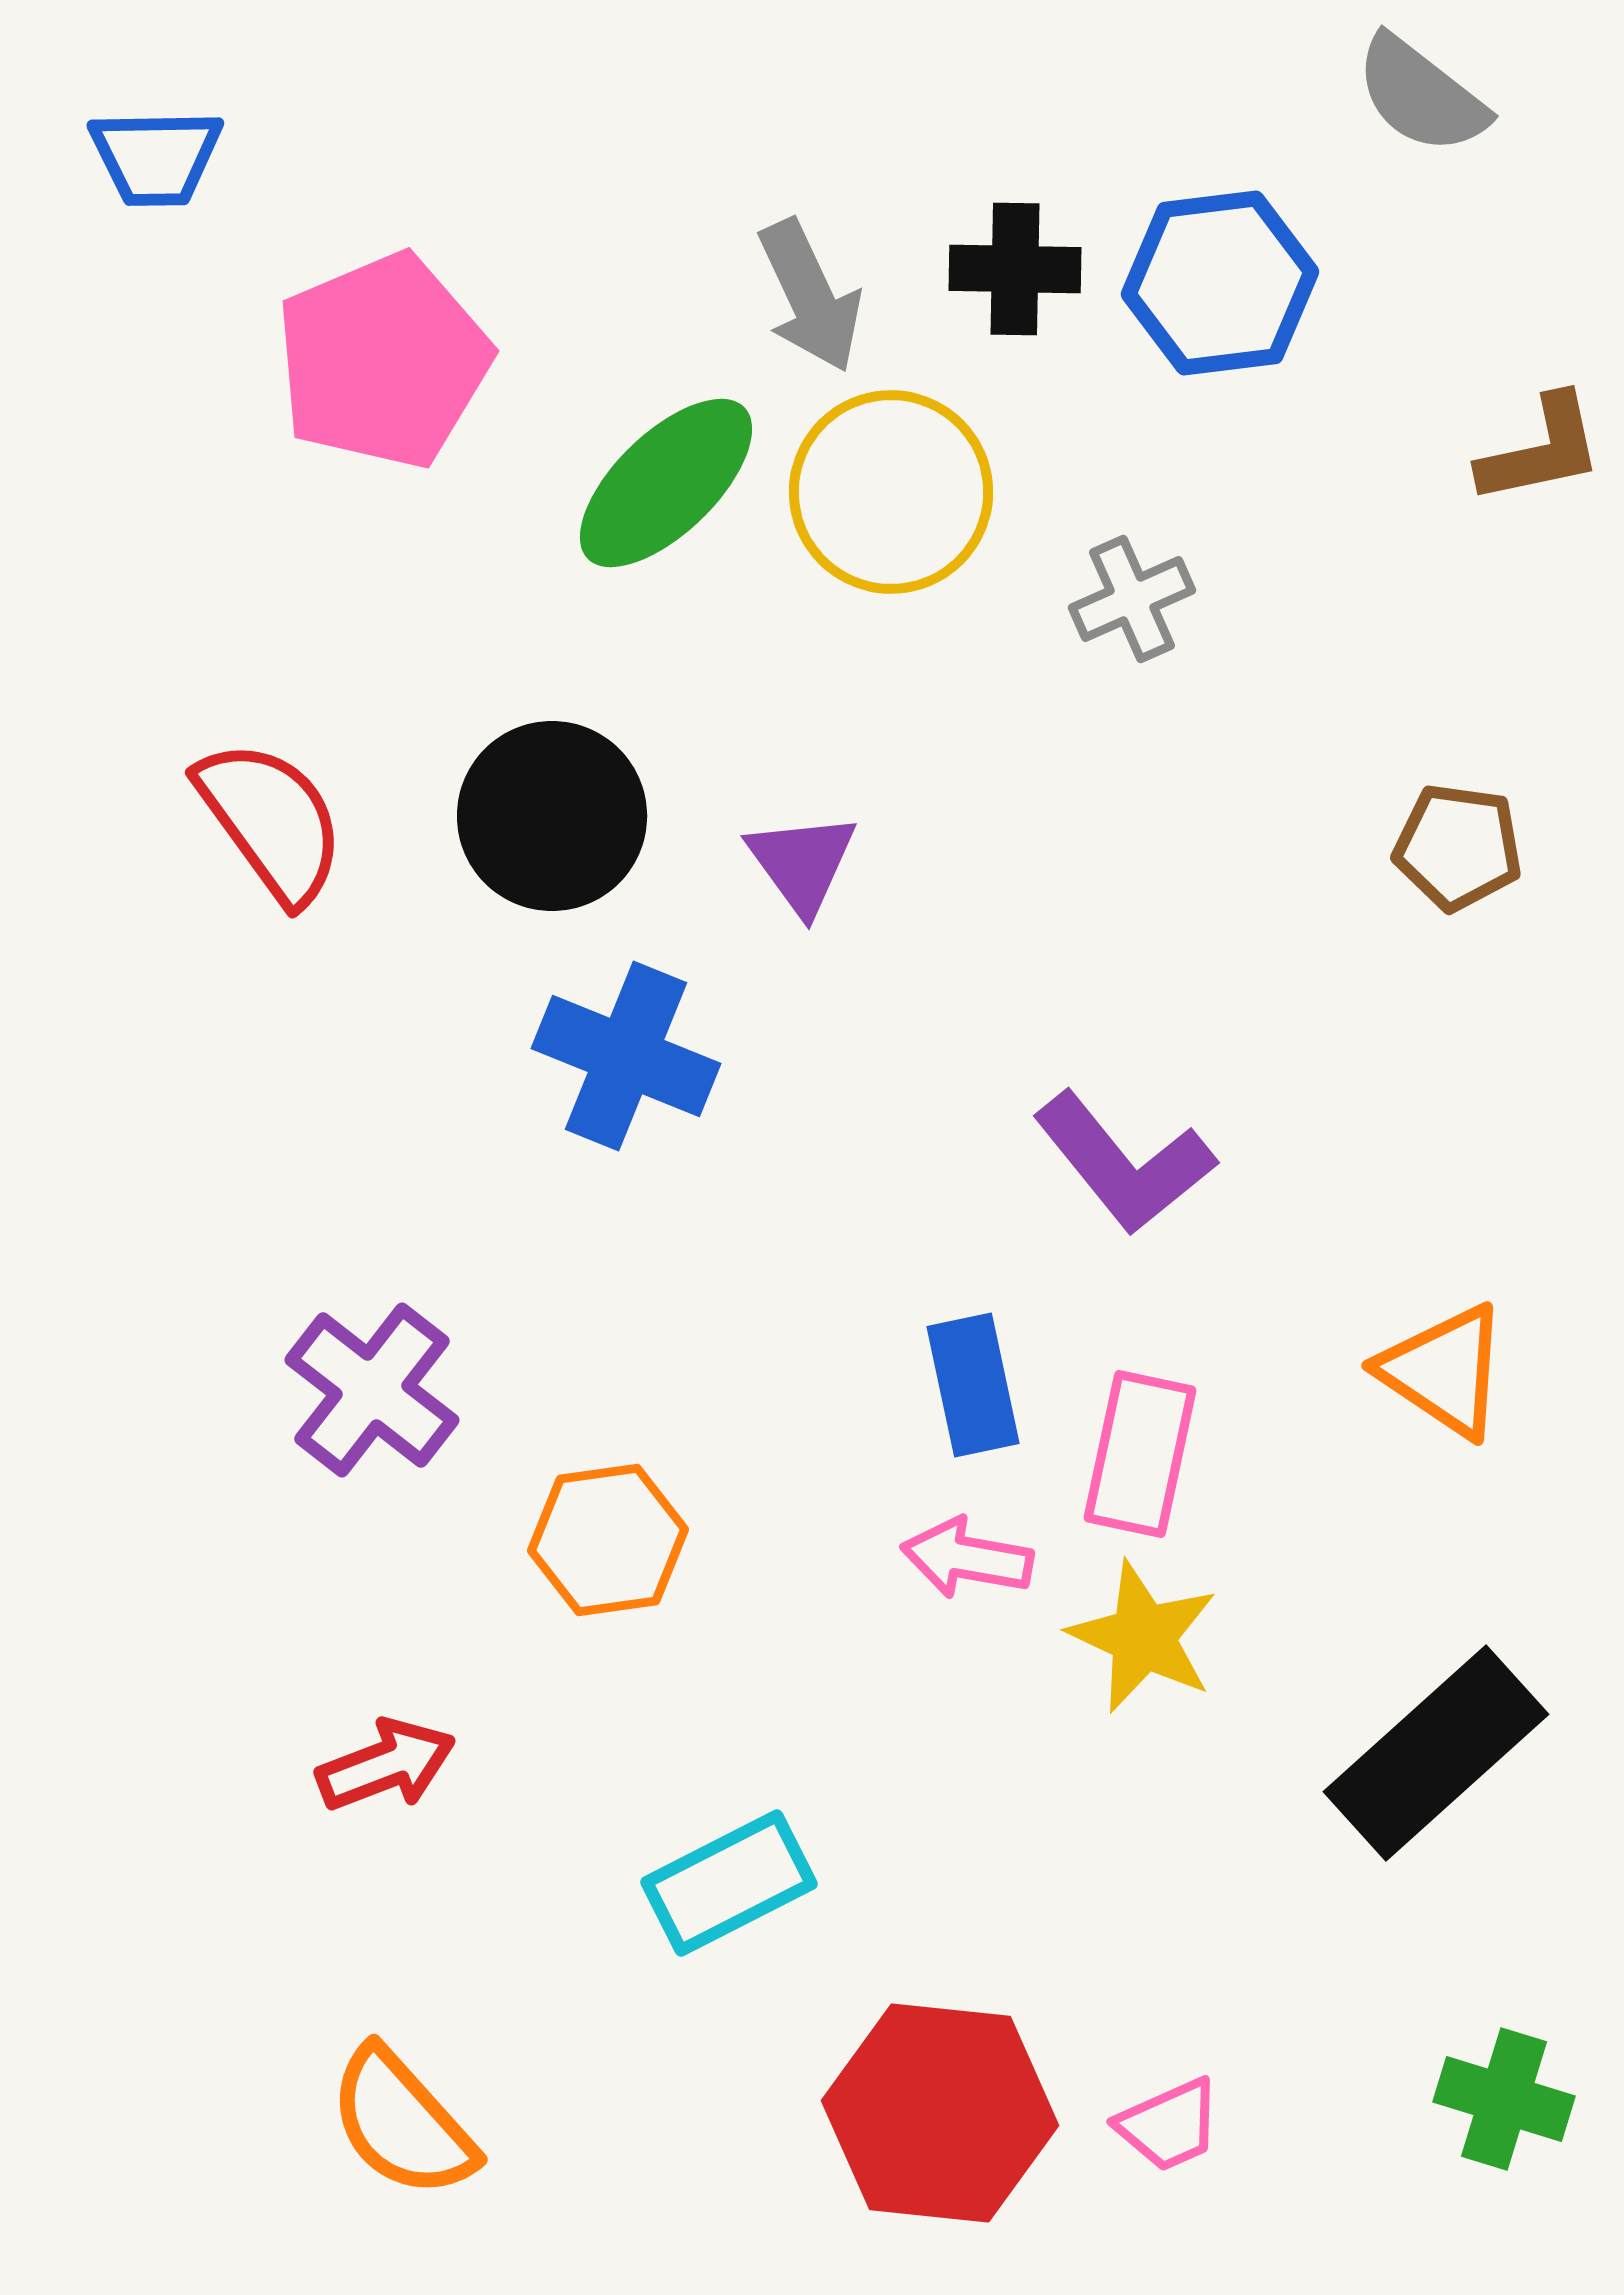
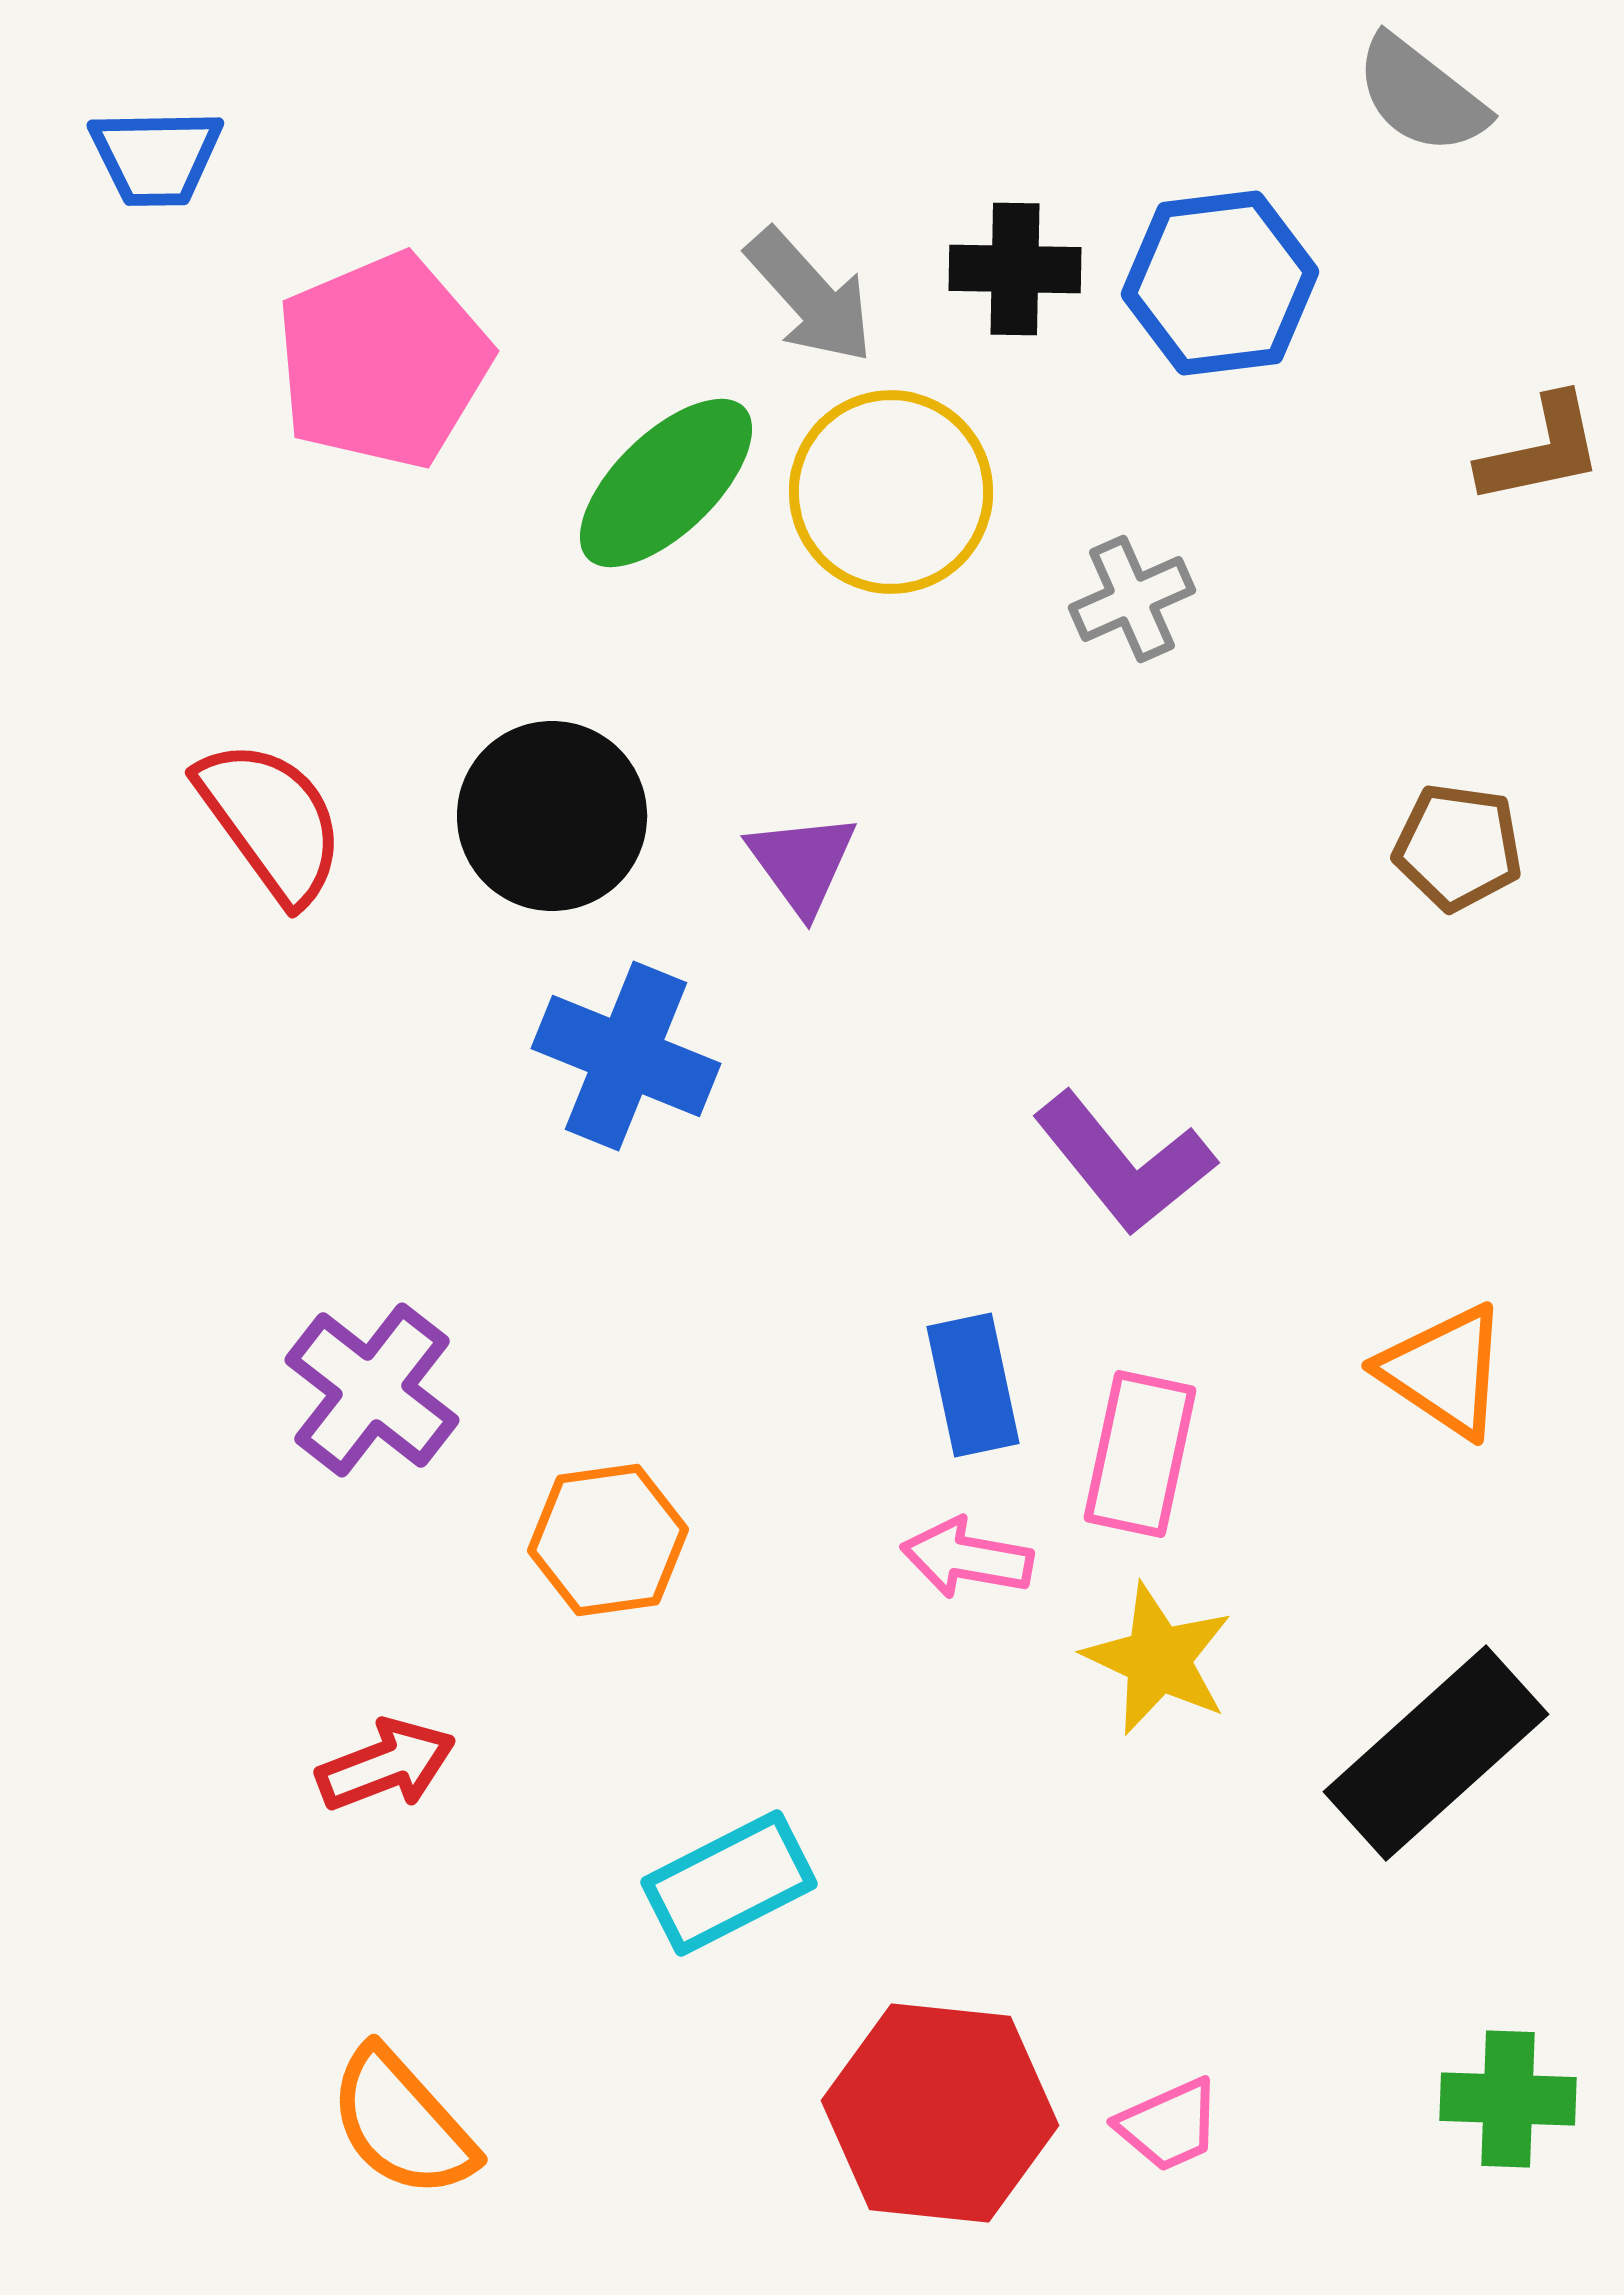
gray arrow: rotated 17 degrees counterclockwise
yellow star: moved 15 px right, 22 px down
green cross: moved 4 px right; rotated 15 degrees counterclockwise
